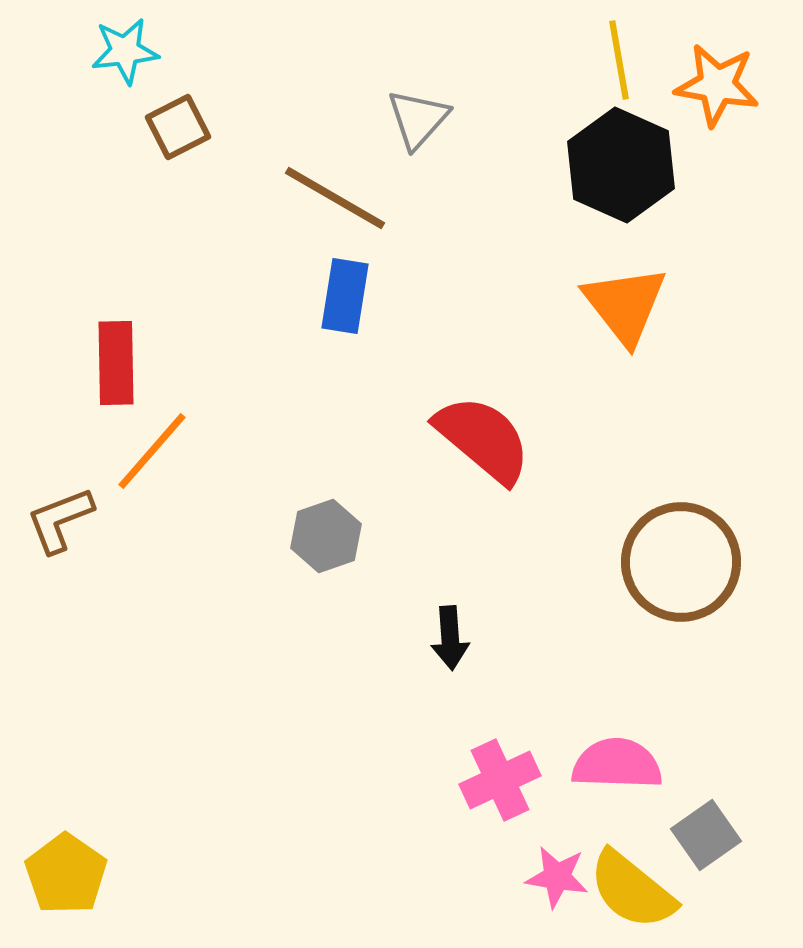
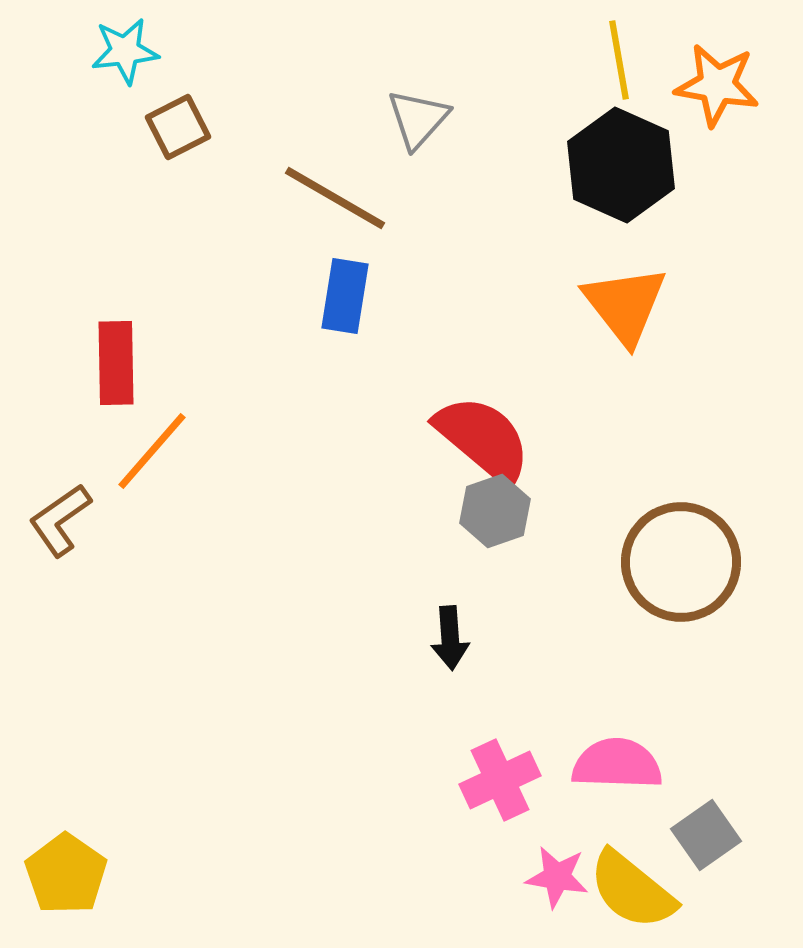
brown L-shape: rotated 14 degrees counterclockwise
gray hexagon: moved 169 px right, 25 px up
